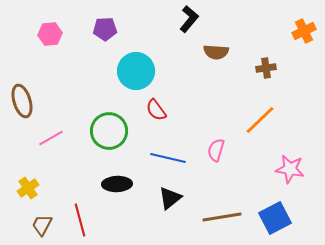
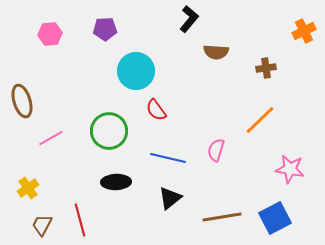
black ellipse: moved 1 px left, 2 px up
